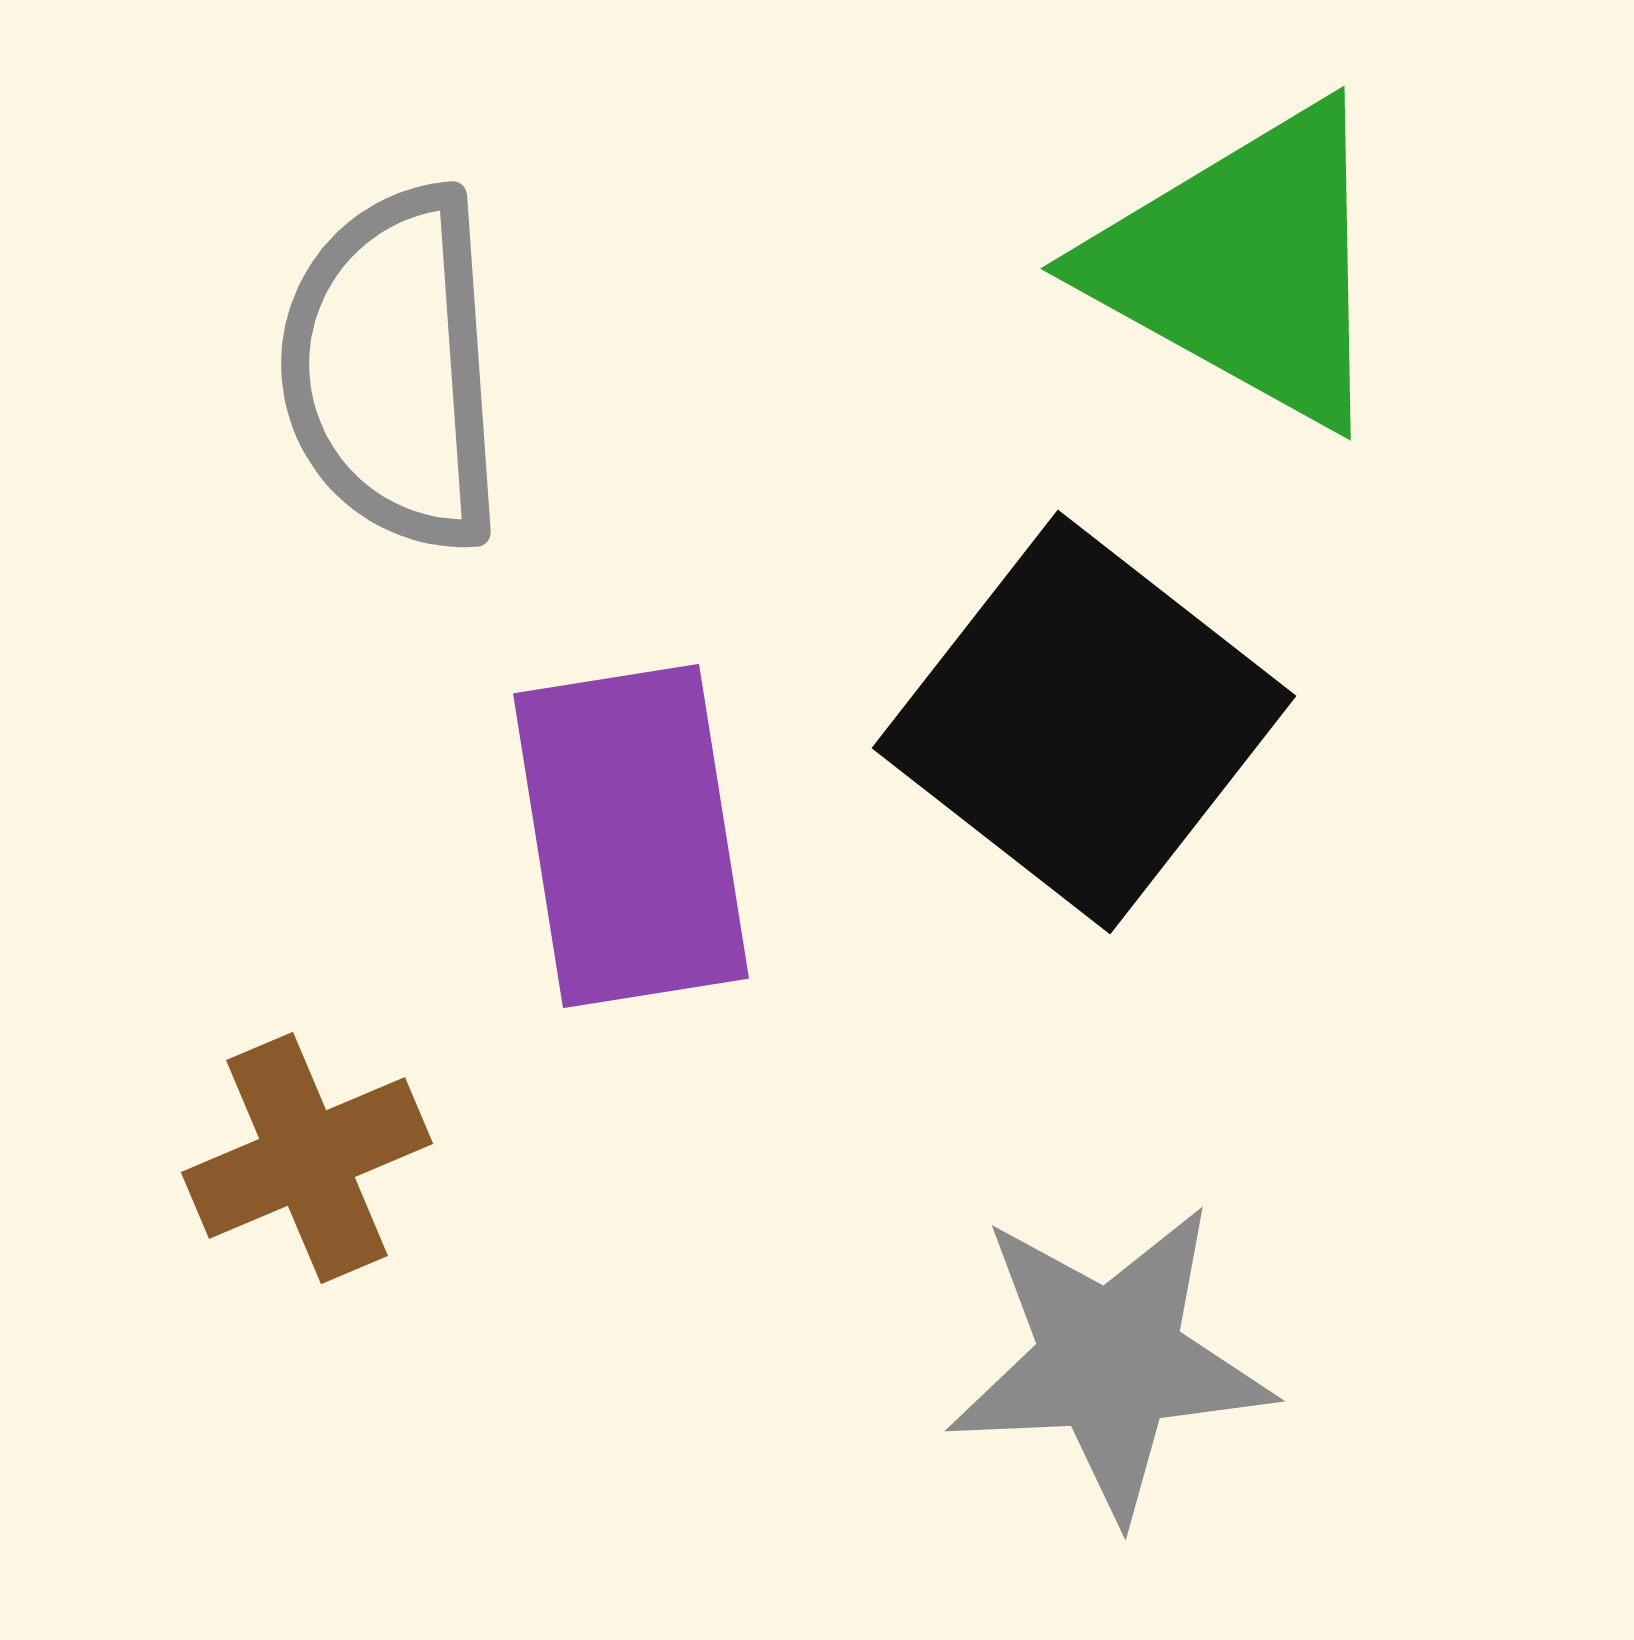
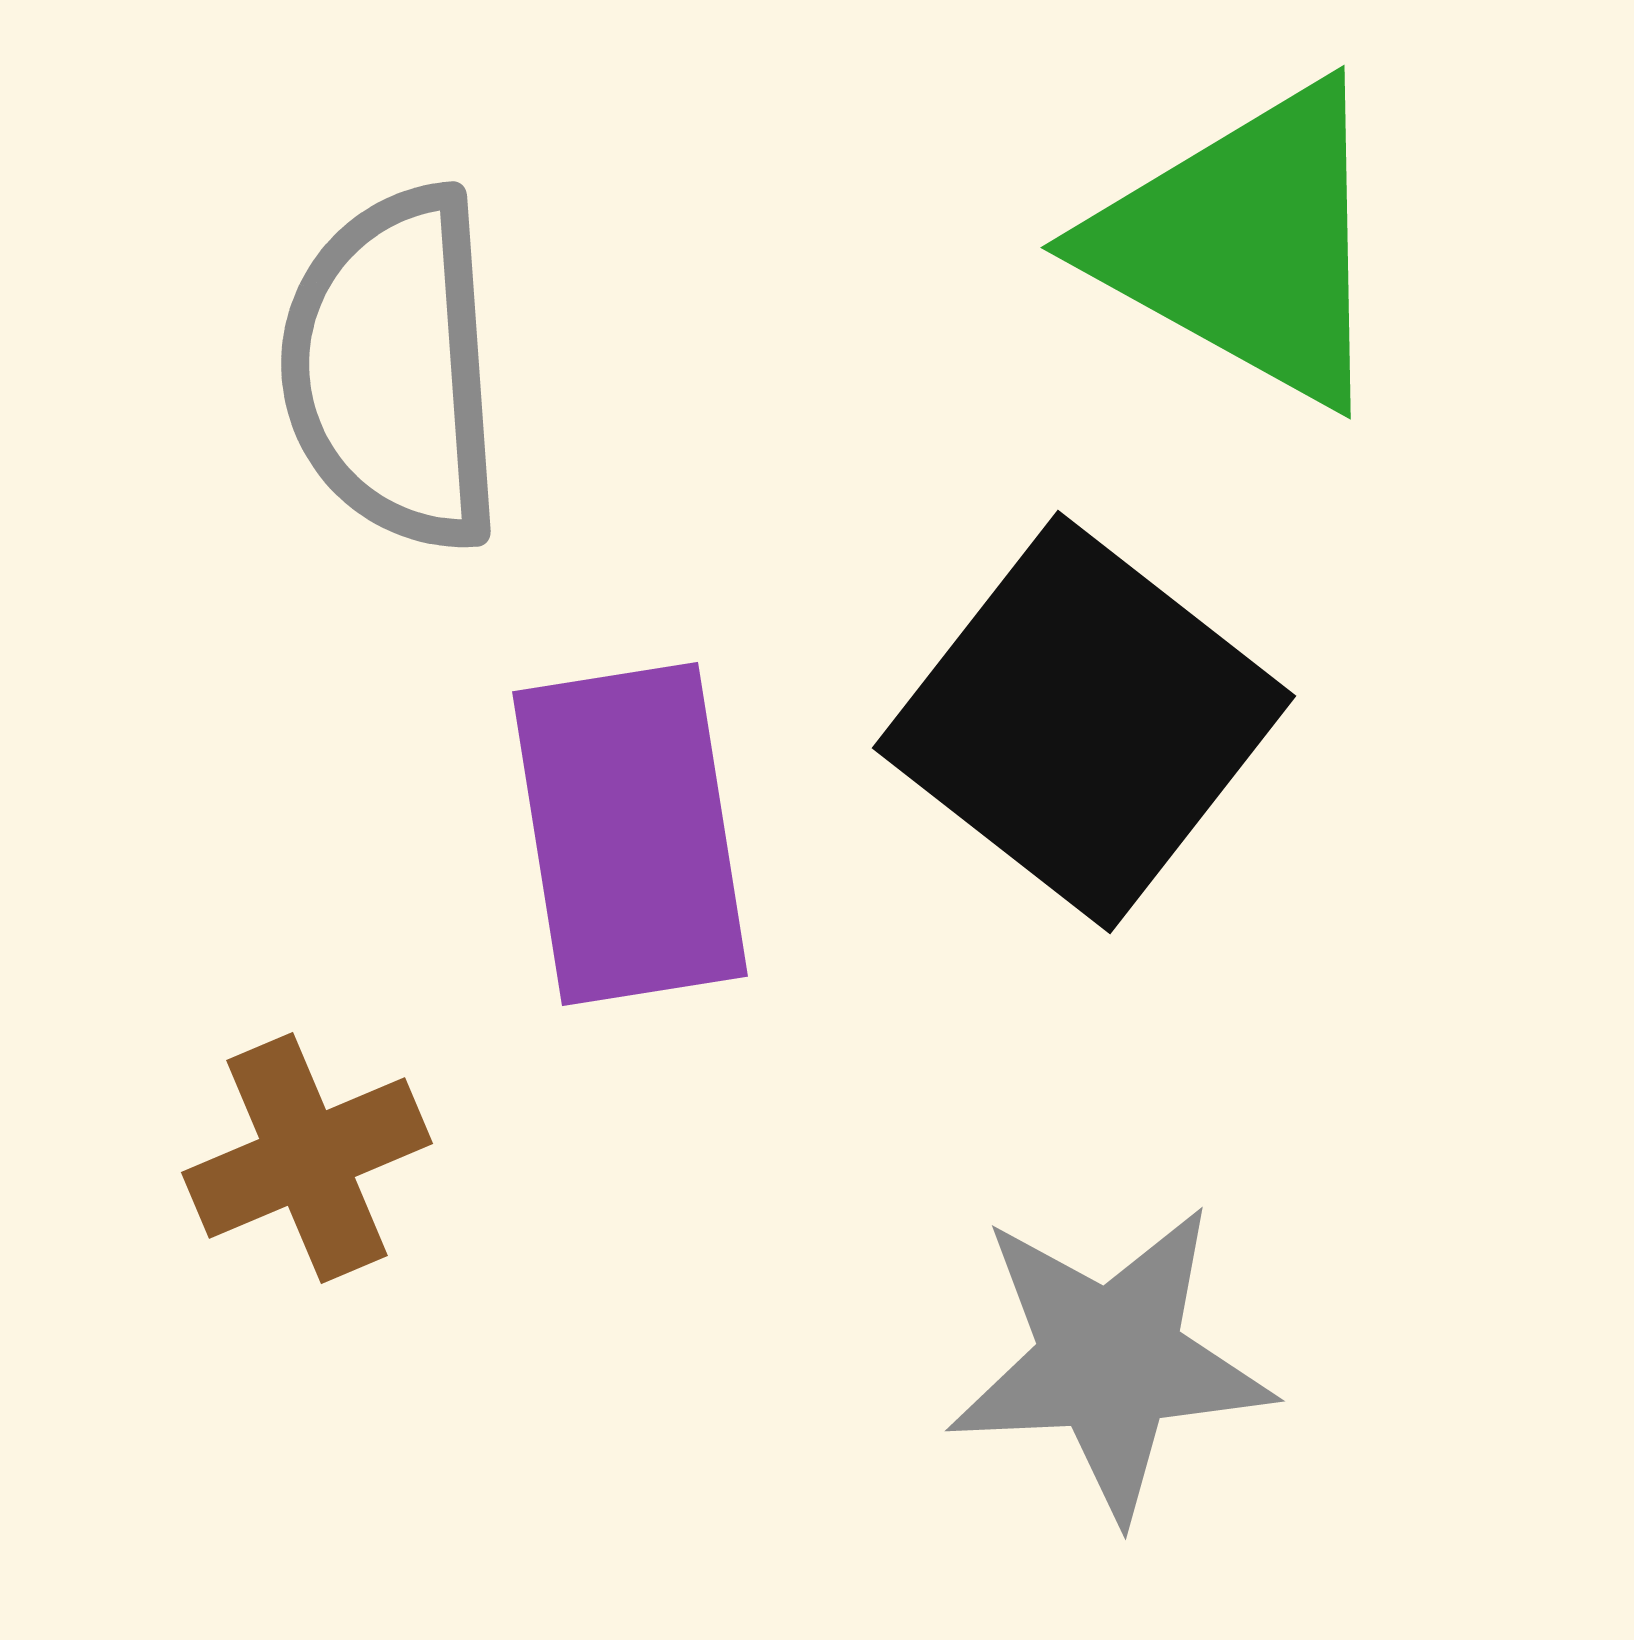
green triangle: moved 21 px up
purple rectangle: moved 1 px left, 2 px up
